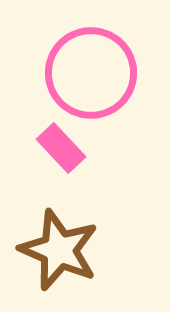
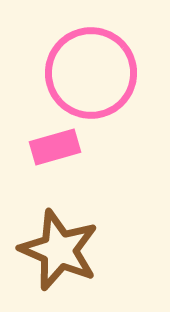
pink rectangle: moved 6 px left, 1 px up; rotated 63 degrees counterclockwise
